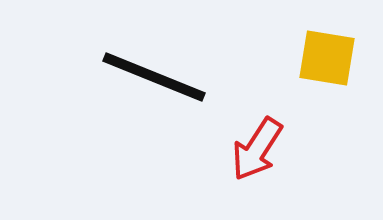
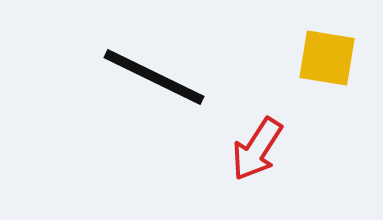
black line: rotated 4 degrees clockwise
